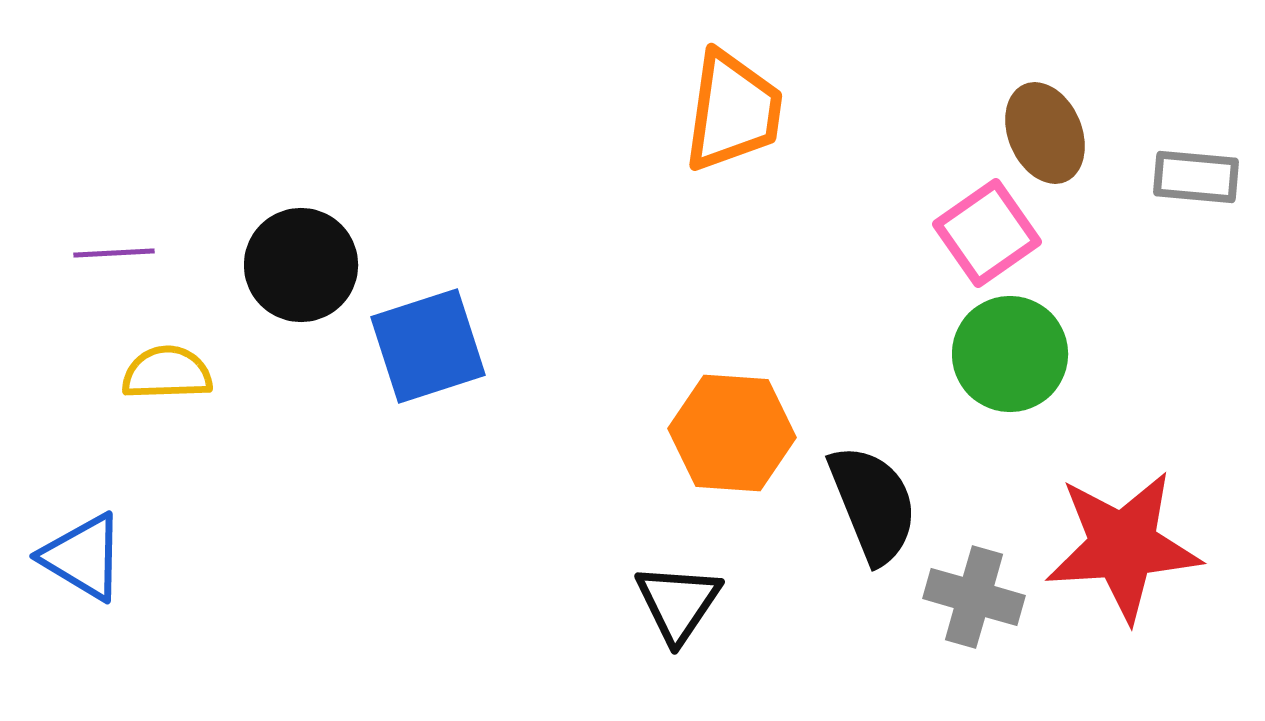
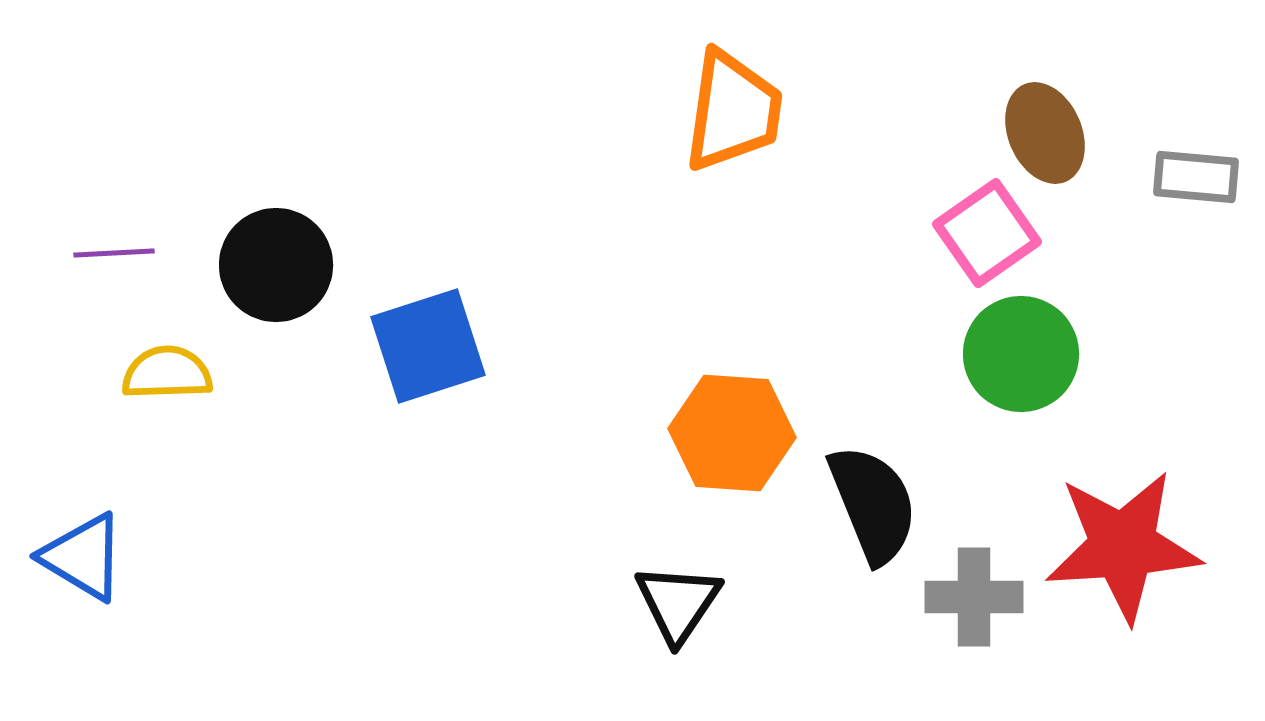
black circle: moved 25 px left
green circle: moved 11 px right
gray cross: rotated 16 degrees counterclockwise
